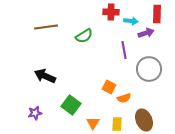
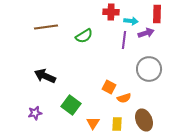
purple line: moved 10 px up; rotated 18 degrees clockwise
